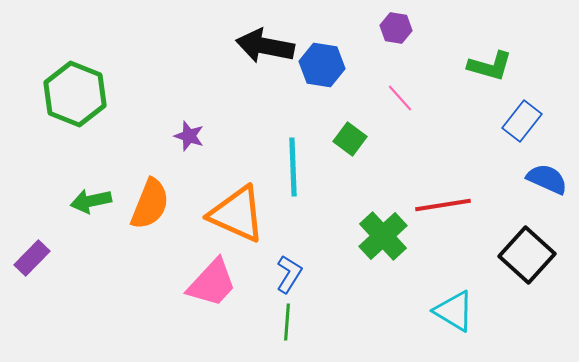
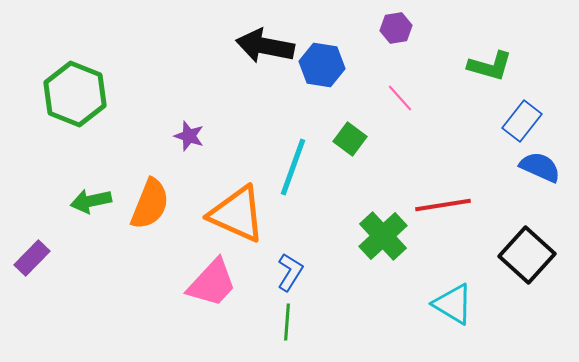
purple hexagon: rotated 20 degrees counterclockwise
cyan line: rotated 22 degrees clockwise
blue semicircle: moved 7 px left, 12 px up
blue L-shape: moved 1 px right, 2 px up
cyan triangle: moved 1 px left, 7 px up
